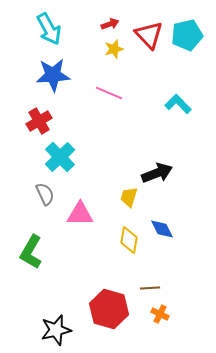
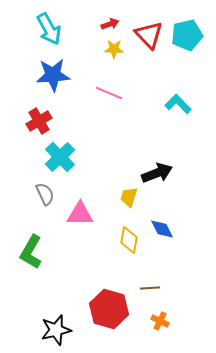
yellow star: rotated 18 degrees clockwise
orange cross: moved 7 px down
